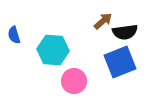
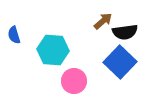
blue square: rotated 24 degrees counterclockwise
